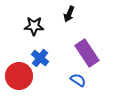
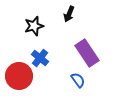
black star: rotated 18 degrees counterclockwise
blue semicircle: rotated 21 degrees clockwise
